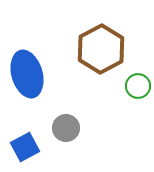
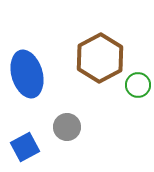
brown hexagon: moved 1 px left, 9 px down
green circle: moved 1 px up
gray circle: moved 1 px right, 1 px up
